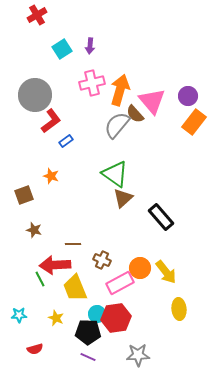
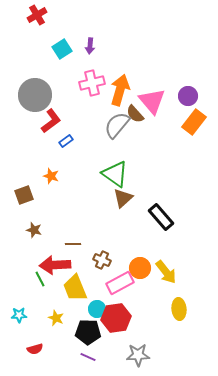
cyan circle: moved 5 px up
